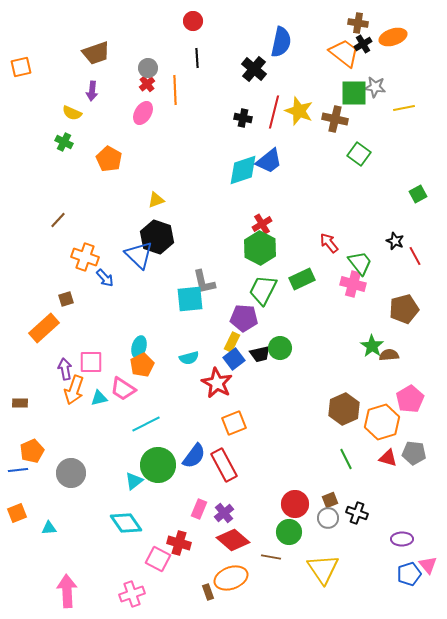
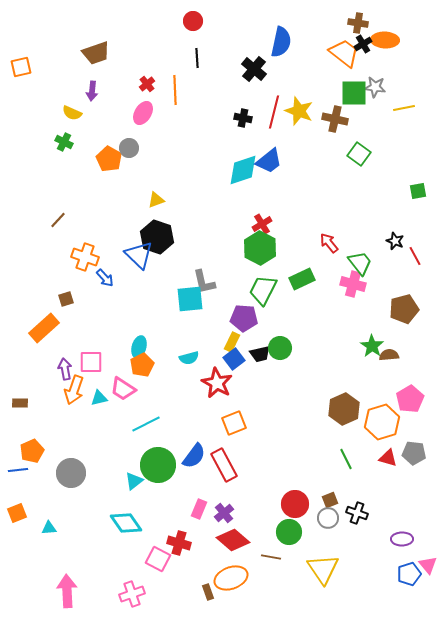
orange ellipse at (393, 37): moved 8 px left, 3 px down; rotated 20 degrees clockwise
gray circle at (148, 68): moved 19 px left, 80 px down
green square at (418, 194): moved 3 px up; rotated 18 degrees clockwise
